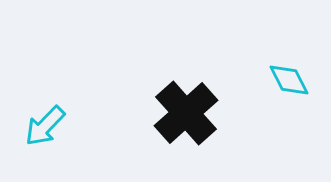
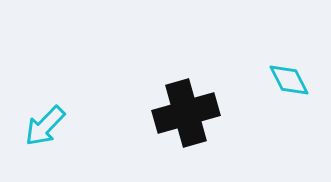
black cross: rotated 26 degrees clockwise
